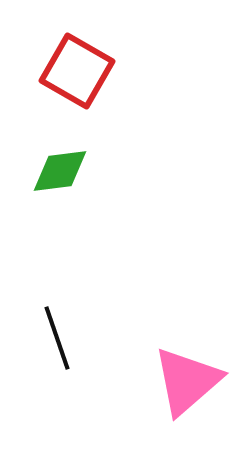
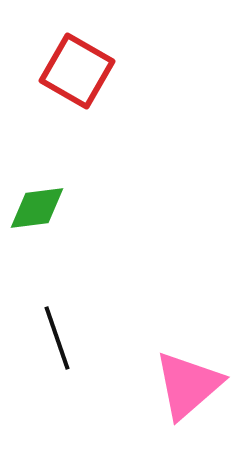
green diamond: moved 23 px left, 37 px down
pink triangle: moved 1 px right, 4 px down
